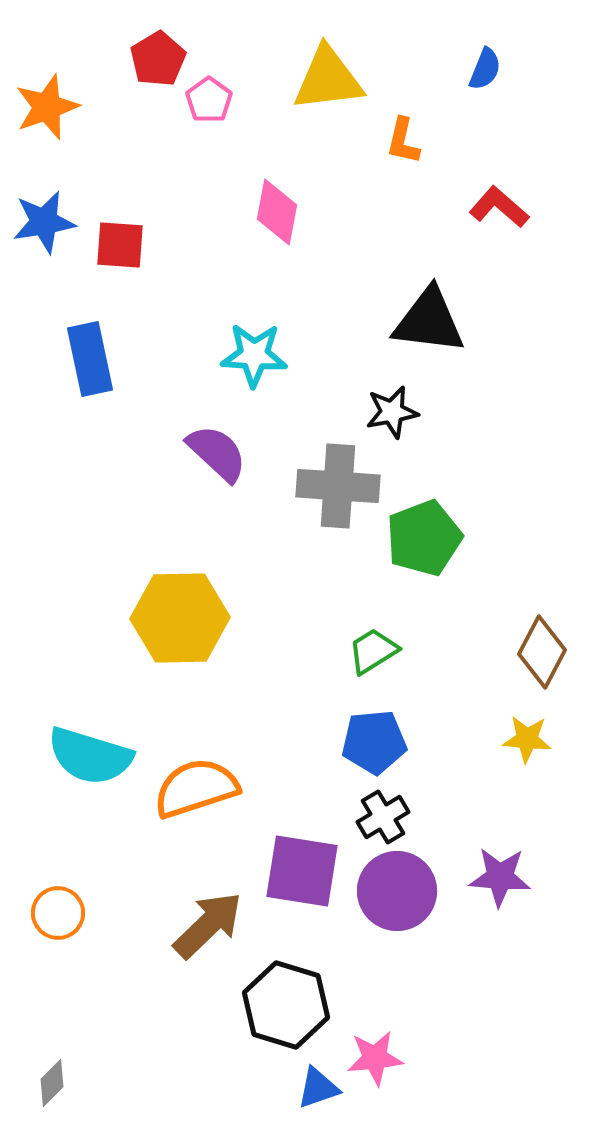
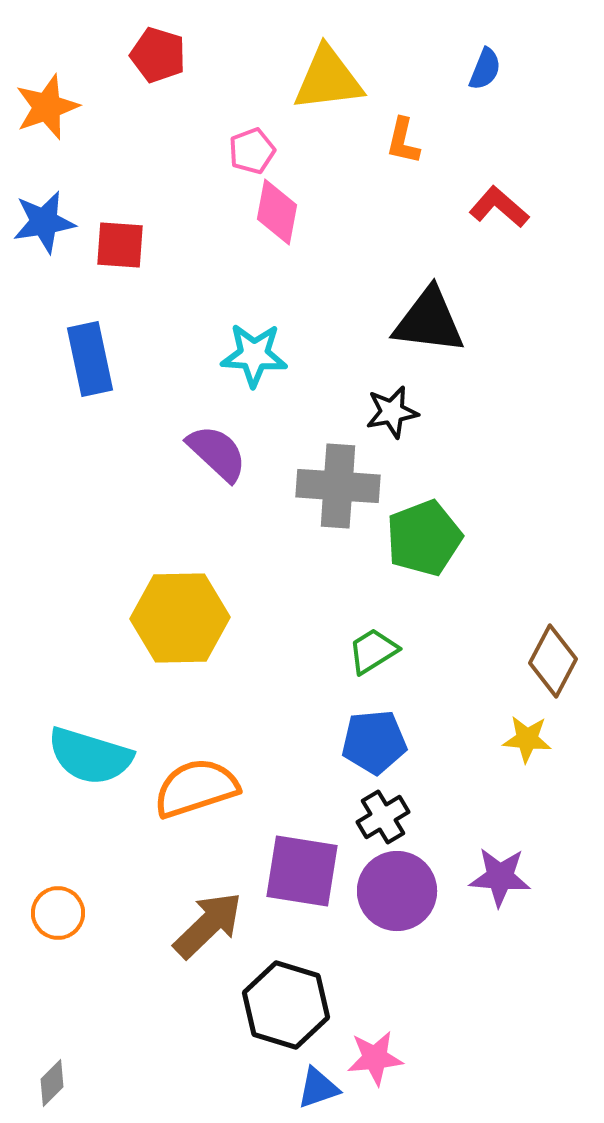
red pentagon: moved 4 px up; rotated 24 degrees counterclockwise
pink pentagon: moved 43 px right, 51 px down; rotated 15 degrees clockwise
brown diamond: moved 11 px right, 9 px down
